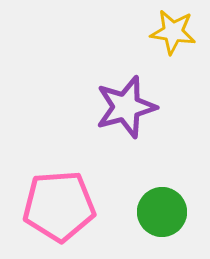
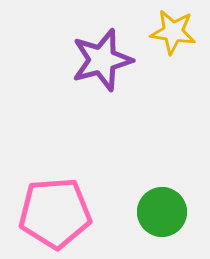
purple star: moved 24 px left, 47 px up
pink pentagon: moved 4 px left, 7 px down
